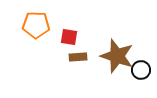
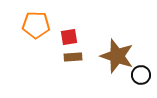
red square: rotated 18 degrees counterclockwise
brown rectangle: moved 5 px left
black circle: moved 5 px down
